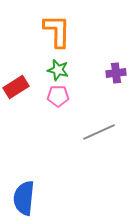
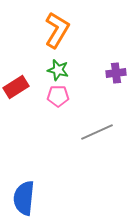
orange L-shape: moved 1 px up; rotated 30 degrees clockwise
gray line: moved 2 px left
